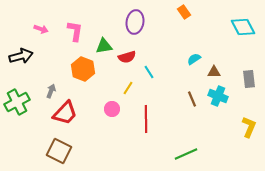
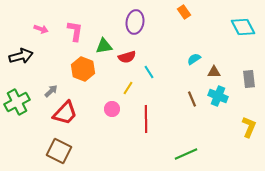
gray arrow: rotated 24 degrees clockwise
